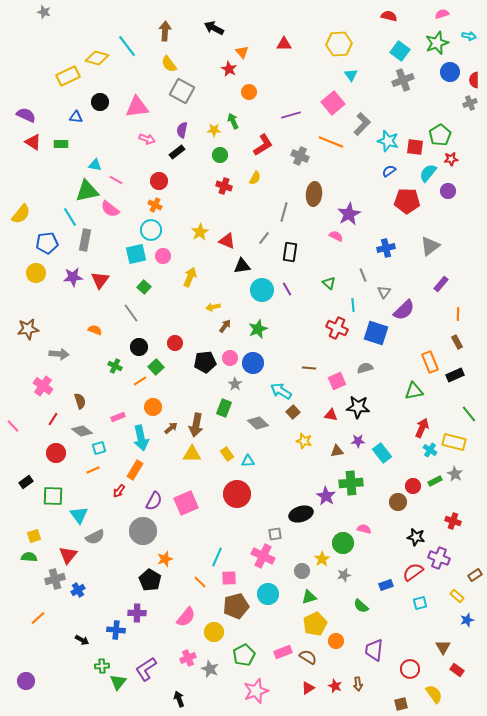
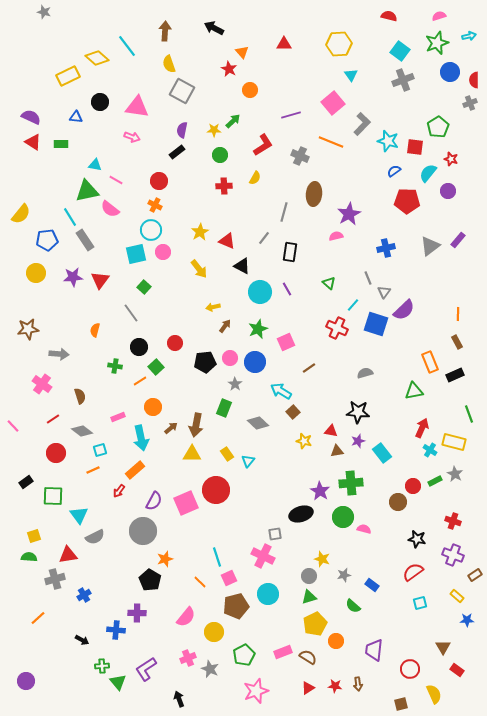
pink semicircle at (442, 14): moved 3 px left, 2 px down
cyan arrow at (469, 36): rotated 24 degrees counterclockwise
yellow diamond at (97, 58): rotated 25 degrees clockwise
yellow semicircle at (169, 64): rotated 18 degrees clockwise
orange circle at (249, 92): moved 1 px right, 2 px up
pink triangle at (137, 107): rotated 15 degrees clockwise
purple semicircle at (26, 115): moved 5 px right, 2 px down
green arrow at (233, 121): rotated 70 degrees clockwise
green pentagon at (440, 135): moved 2 px left, 8 px up
pink arrow at (147, 139): moved 15 px left, 2 px up
red star at (451, 159): rotated 24 degrees clockwise
blue semicircle at (389, 171): moved 5 px right
red cross at (224, 186): rotated 21 degrees counterclockwise
pink semicircle at (336, 236): rotated 40 degrees counterclockwise
gray rectangle at (85, 240): rotated 45 degrees counterclockwise
blue pentagon at (47, 243): moved 3 px up
pink circle at (163, 256): moved 4 px up
black triangle at (242, 266): rotated 36 degrees clockwise
gray line at (363, 275): moved 5 px right, 3 px down
yellow arrow at (190, 277): moved 9 px right, 8 px up; rotated 120 degrees clockwise
purple rectangle at (441, 284): moved 17 px right, 44 px up
cyan circle at (262, 290): moved 2 px left, 2 px down
cyan line at (353, 305): rotated 48 degrees clockwise
orange semicircle at (95, 330): rotated 96 degrees counterclockwise
blue square at (376, 333): moved 9 px up
blue circle at (253, 363): moved 2 px right, 1 px up
green cross at (115, 366): rotated 16 degrees counterclockwise
brown line at (309, 368): rotated 40 degrees counterclockwise
gray semicircle at (365, 368): moved 5 px down
pink square at (337, 381): moved 51 px left, 39 px up
pink cross at (43, 386): moved 1 px left, 2 px up
brown semicircle at (80, 401): moved 5 px up
black star at (358, 407): moved 5 px down
green line at (469, 414): rotated 18 degrees clockwise
red triangle at (331, 415): moved 16 px down
red line at (53, 419): rotated 24 degrees clockwise
purple star at (358, 441): rotated 16 degrees counterclockwise
cyan square at (99, 448): moved 1 px right, 2 px down
cyan triangle at (248, 461): rotated 48 degrees counterclockwise
orange rectangle at (135, 470): rotated 18 degrees clockwise
red circle at (237, 494): moved 21 px left, 4 px up
purple star at (326, 496): moved 6 px left, 5 px up
black star at (416, 537): moved 1 px right, 2 px down
green circle at (343, 543): moved 26 px up
red triangle at (68, 555): rotated 42 degrees clockwise
cyan line at (217, 557): rotated 42 degrees counterclockwise
purple cross at (439, 558): moved 14 px right, 3 px up
yellow star at (322, 559): rotated 21 degrees counterclockwise
gray circle at (302, 571): moved 7 px right, 5 px down
pink square at (229, 578): rotated 21 degrees counterclockwise
blue rectangle at (386, 585): moved 14 px left; rotated 56 degrees clockwise
blue cross at (78, 590): moved 6 px right, 5 px down
green semicircle at (361, 606): moved 8 px left
blue star at (467, 620): rotated 16 degrees clockwise
green triangle at (118, 682): rotated 18 degrees counterclockwise
red star at (335, 686): rotated 16 degrees counterclockwise
yellow semicircle at (434, 694): rotated 12 degrees clockwise
